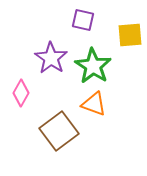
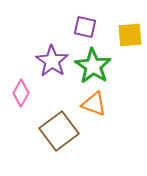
purple square: moved 2 px right, 7 px down
purple star: moved 1 px right, 3 px down
